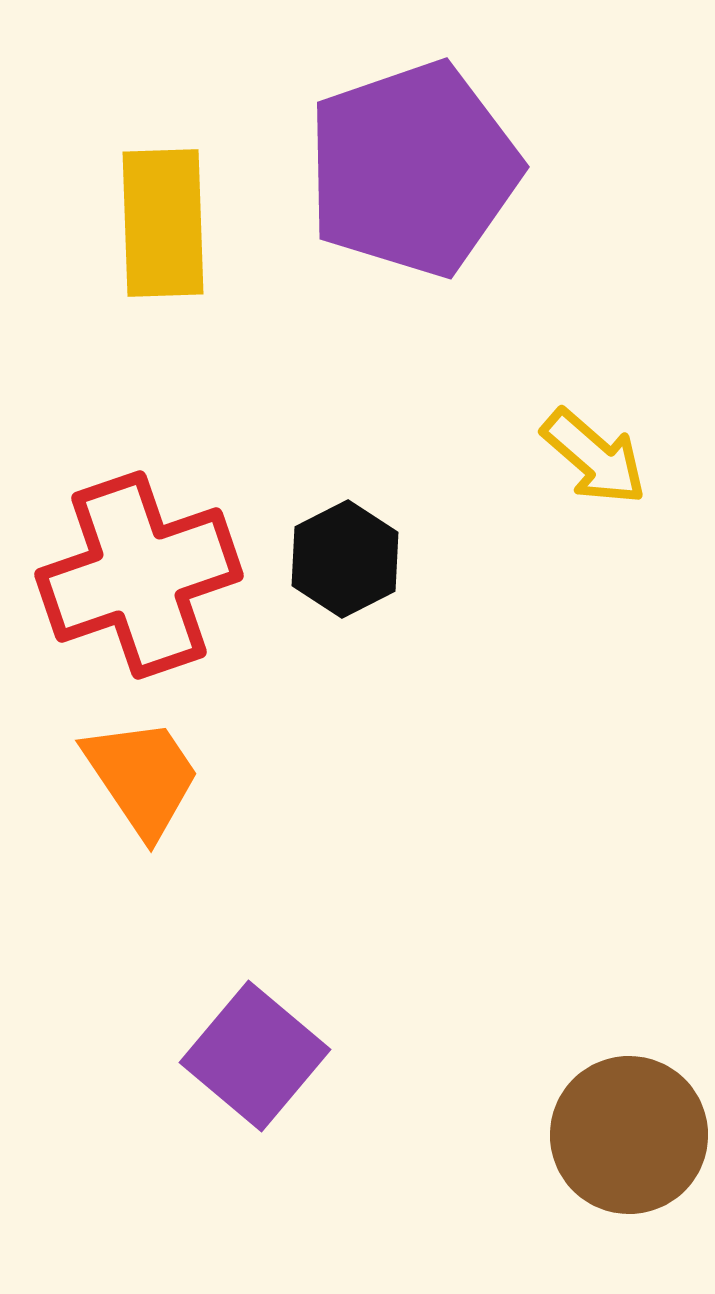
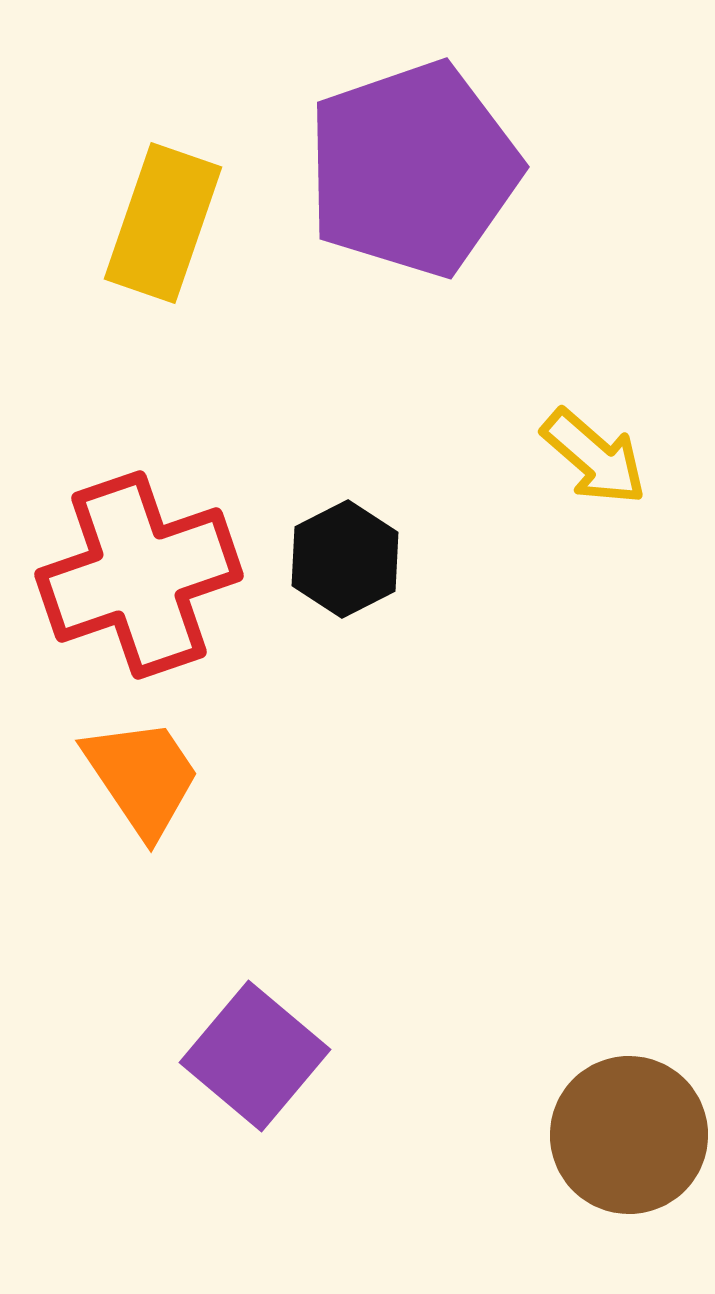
yellow rectangle: rotated 21 degrees clockwise
